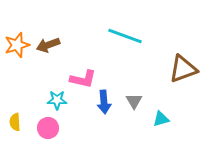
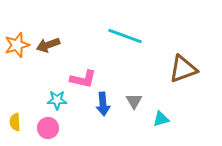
blue arrow: moved 1 px left, 2 px down
